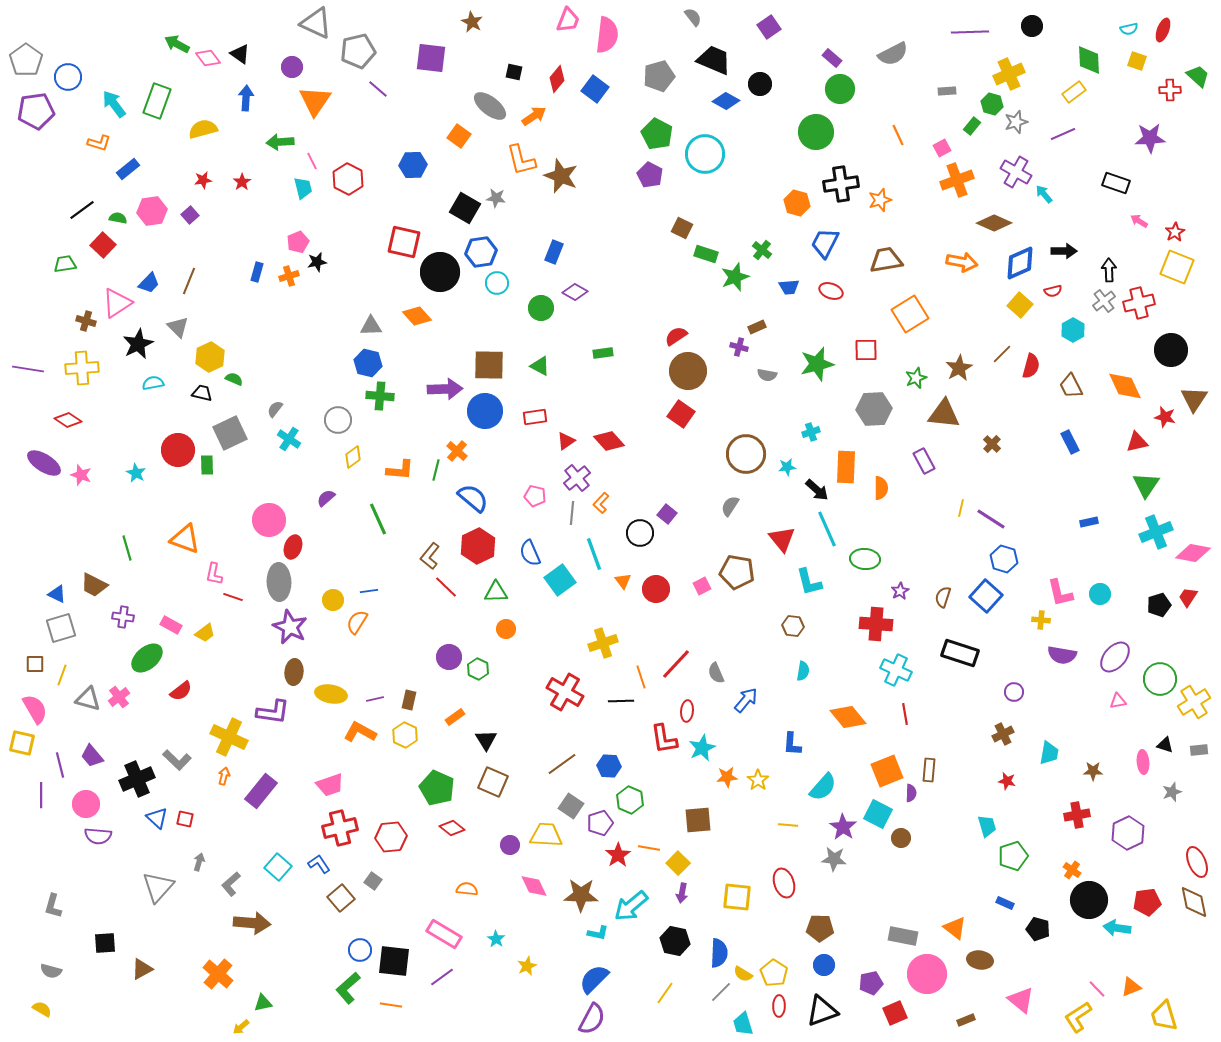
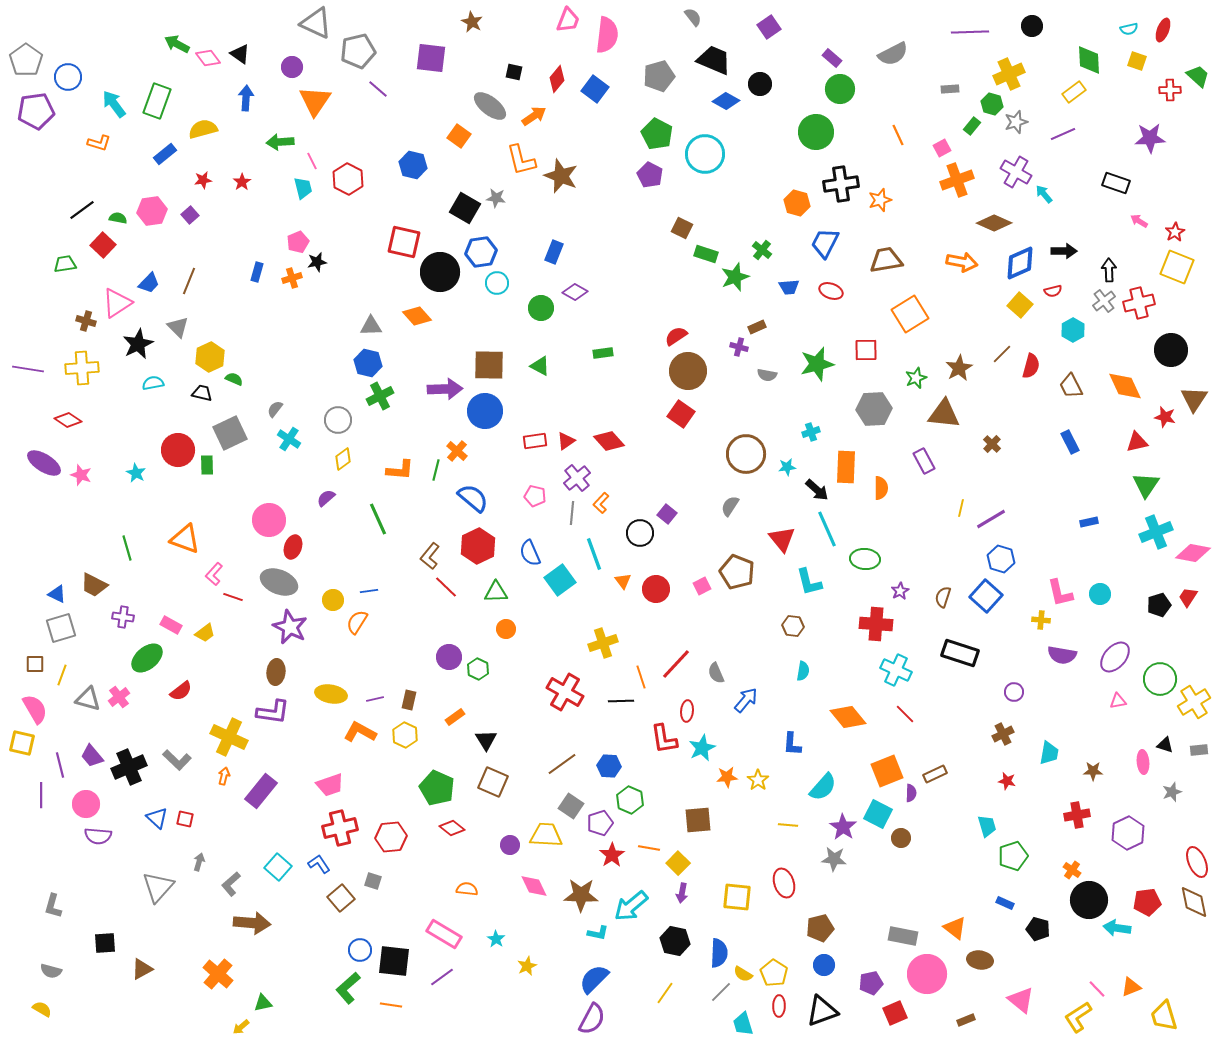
gray rectangle at (947, 91): moved 3 px right, 2 px up
blue hexagon at (413, 165): rotated 16 degrees clockwise
blue rectangle at (128, 169): moved 37 px right, 15 px up
orange cross at (289, 276): moved 3 px right, 2 px down
green cross at (380, 396): rotated 32 degrees counterclockwise
red rectangle at (535, 417): moved 24 px down
yellow diamond at (353, 457): moved 10 px left, 2 px down
purple line at (991, 519): rotated 64 degrees counterclockwise
blue hexagon at (1004, 559): moved 3 px left
brown pentagon at (737, 572): rotated 12 degrees clockwise
pink L-shape at (214, 574): rotated 30 degrees clockwise
gray ellipse at (279, 582): rotated 66 degrees counterclockwise
brown ellipse at (294, 672): moved 18 px left
red line at (905, 714): rotated 35 degrees counterclockwise
brown rectangle at (929, 770): moved 6 px right, 4 px down; rotated 60 degrees clockwise
black cross at (137, 779): moved 8 px left, 12 px up
red star at (618, 855): moved 6 px left
gray square at (373, 881): rotated 18 degrees counterclockwise
brown pentagon at (820, 928): rotated 16 degrees counterclockwise
